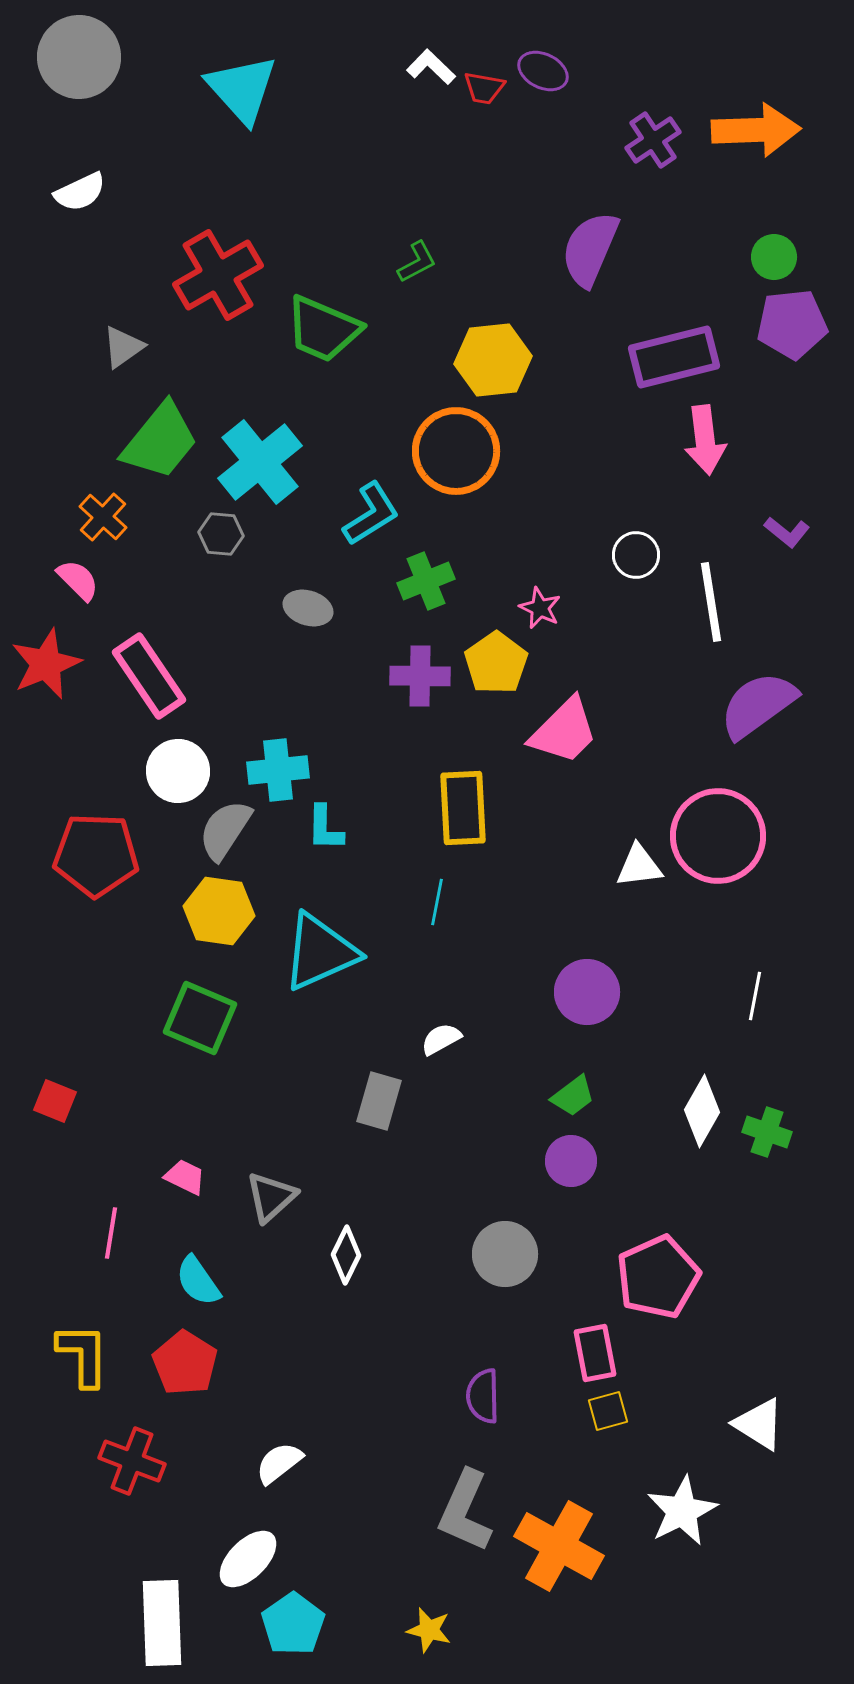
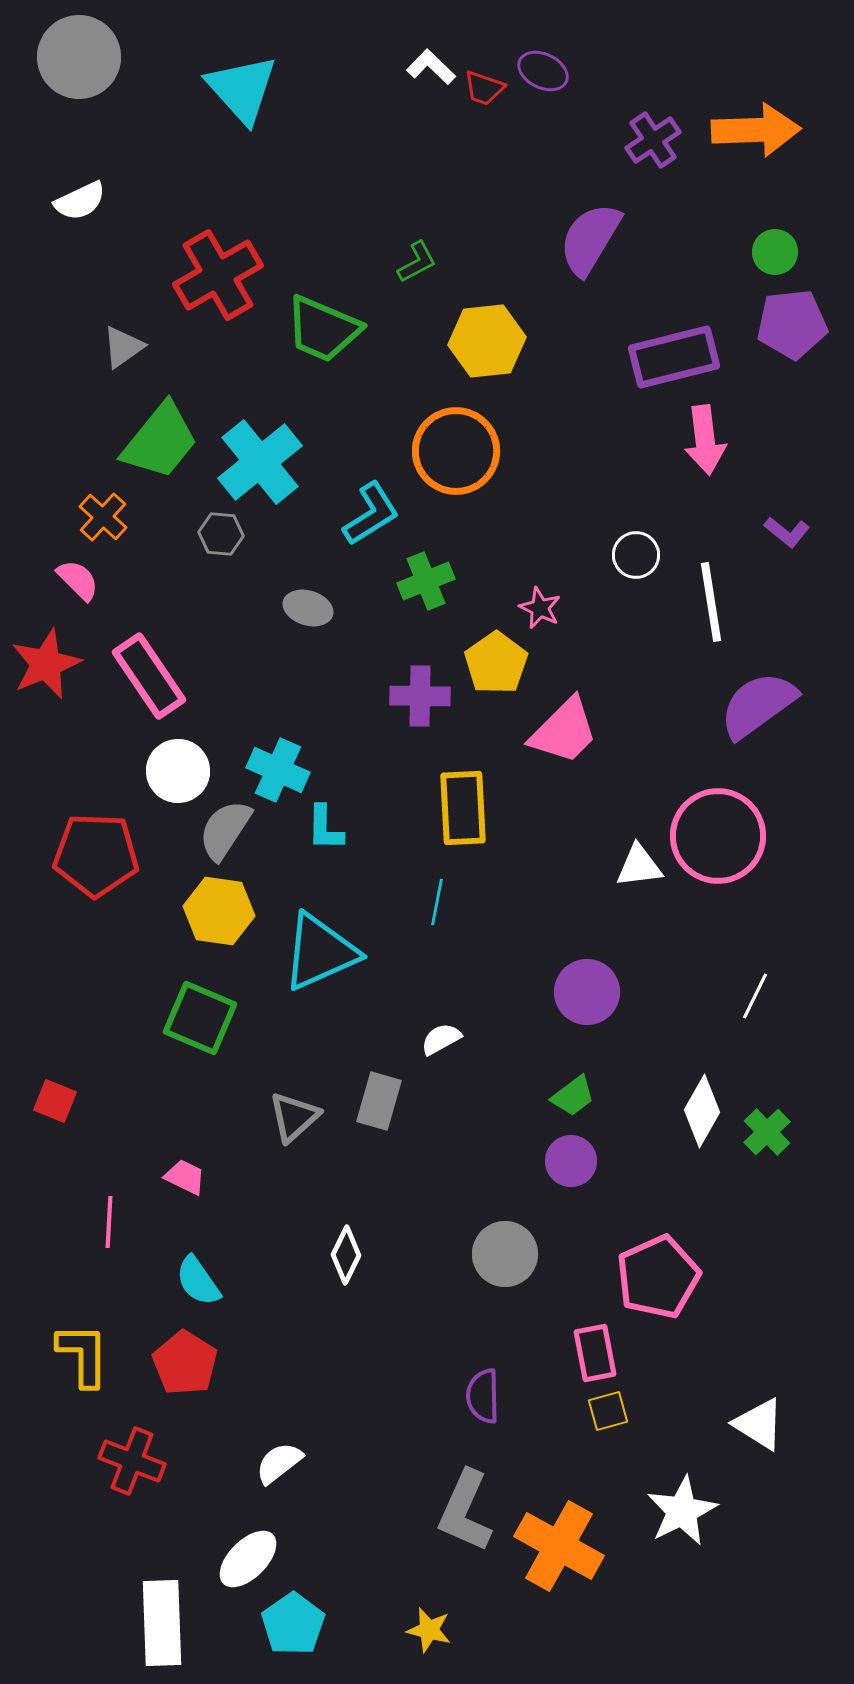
red trapezoid at (484, 88): rotated 9 degrees clockwise
white semicircle at (80, 192): moved 9 px down
purple semicircle at (590, 249): moved 10 px up; rotated 8 degrees clockwise
green circle at (774, 257): moved 1 px right, 5 px up
yellow hexagon at (493, 360): moved 6 px left, 19 px up
purple cross at (420, 676): moved 20 px down
cyan cross at (278, 770): rotated 30 degrees clockwise
white line at (755, 996): rotated 15 degrees clockwise
green cross at (767, 1132): rotated 27 degrees clockwise
gray triangle at (271, 1197): moved 23 px right, 80 px up
pink line at (111, 1233): moved 2 px left, 11 px up; rotated 6 degrees counterclockwise
